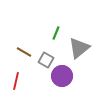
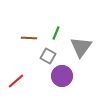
gray triangle: moved 2 px right, 1 px up; rotated 15 degrees counterclockwise
brown line: moved 5 px right, 14 px up; rotated 28 degrees counterclockwise
gray square: moved 2 px right, 4 px up
red line: rotated 36 degrees clockwise
